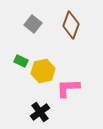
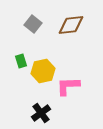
brown diamond: rotated 64 degrees clockwise
green rectangle: rotated 48 degrees clockwise
pink L-shape: moved 2 px up
black cross: moved 1 px right, 1 px down
